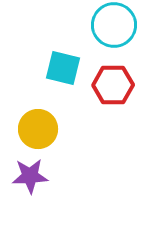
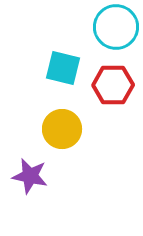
cyan circle: moved 2 px right, 2 px down
yellow circle: moved 24 px right
purple star: rotated 15 degrees clockwise
